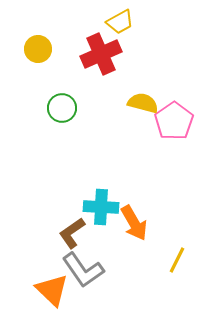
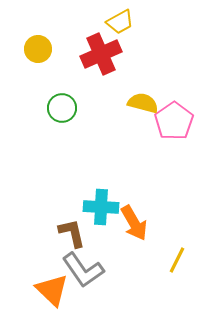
brown L-shape: rotated 112 degrees clockwise
